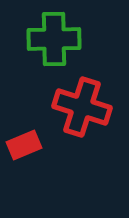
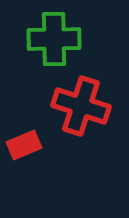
red cross: moved 1 px left, 1 px up
